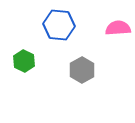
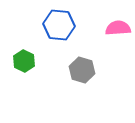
gray hexagon: rotated 15 degrees counterclockwise
